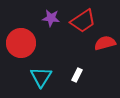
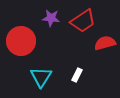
red circle: moved 2 px up
